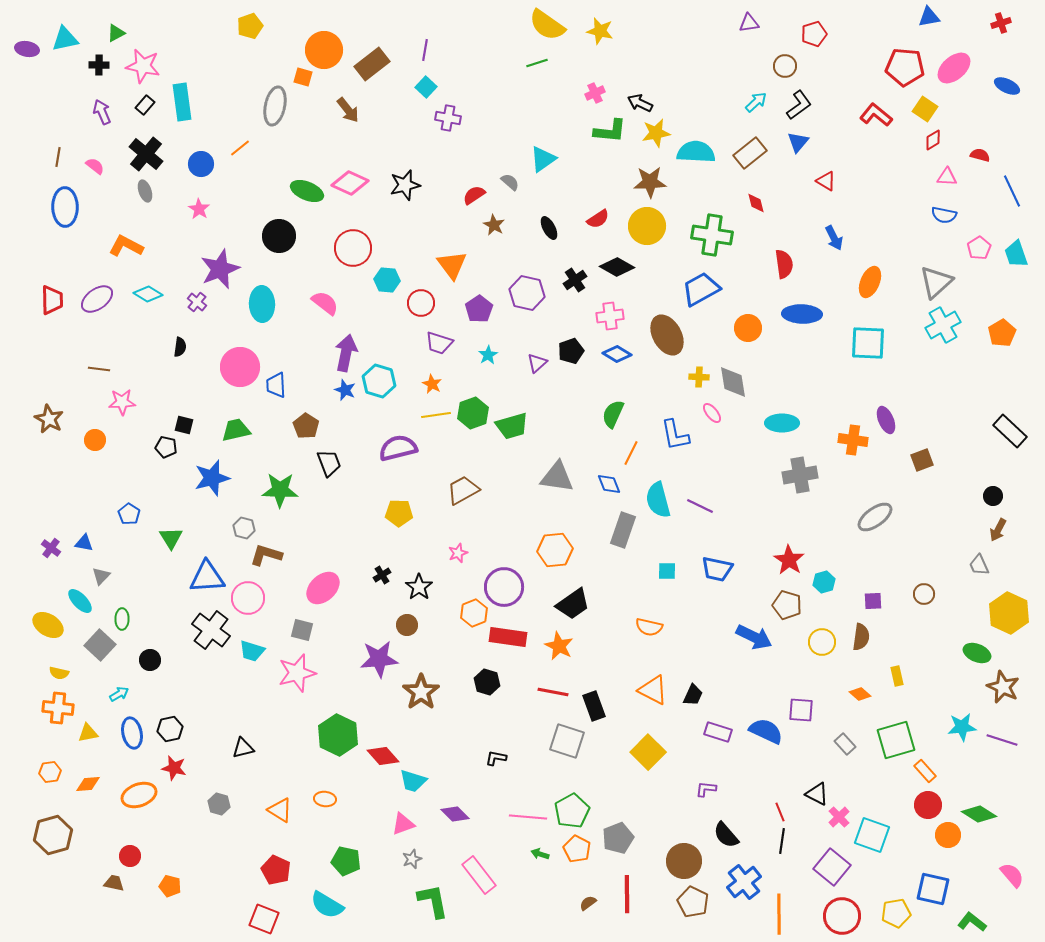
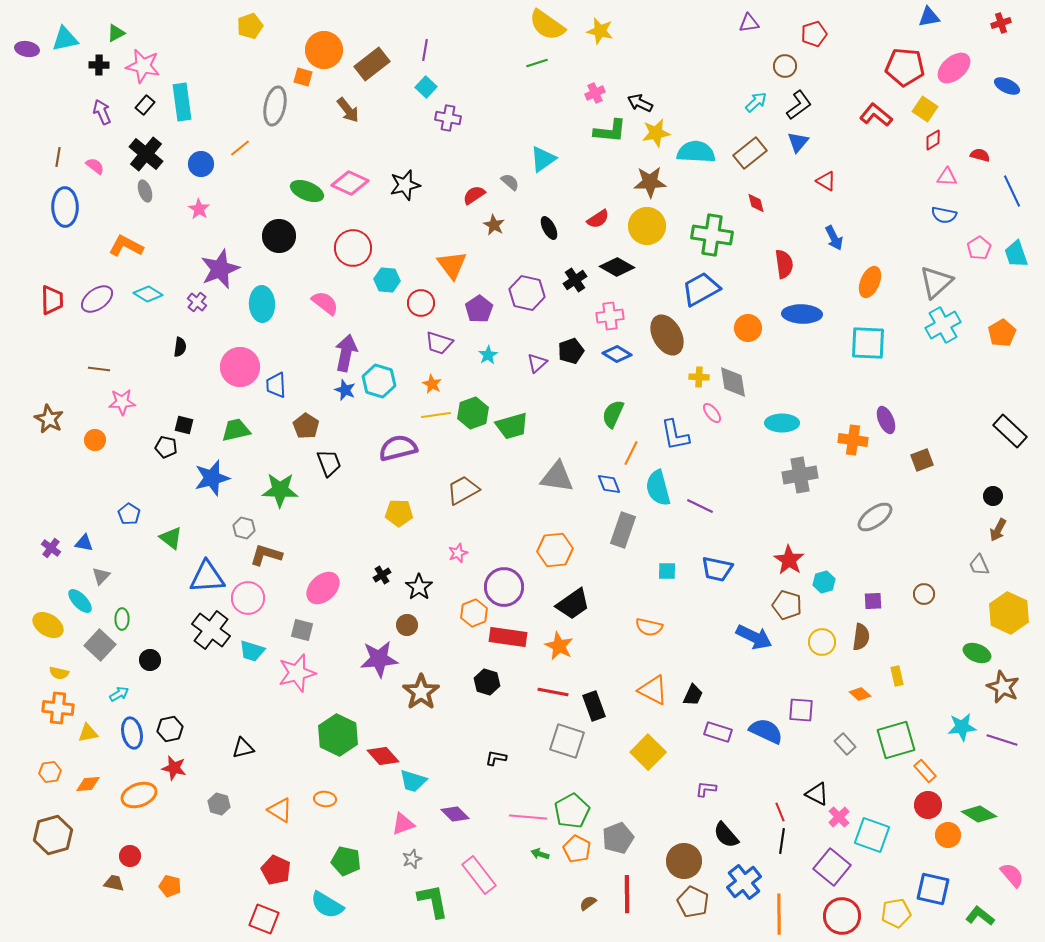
cyan semicircle at (658, 500): moved 12 px up
green triangle at (171, 538): rotated 20 degrees counterclockwise
green L-shape at (972, 922): moved 8 px right, 6 px up
